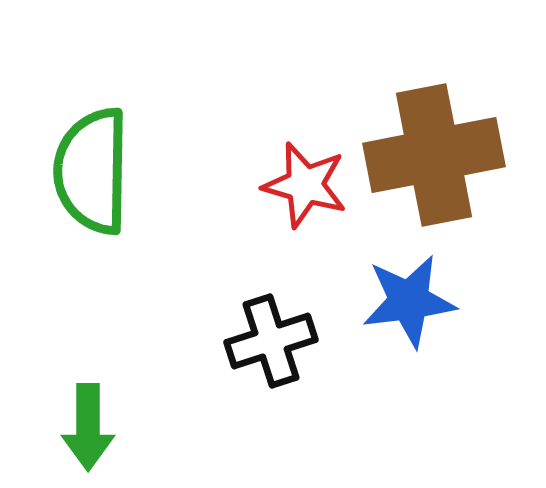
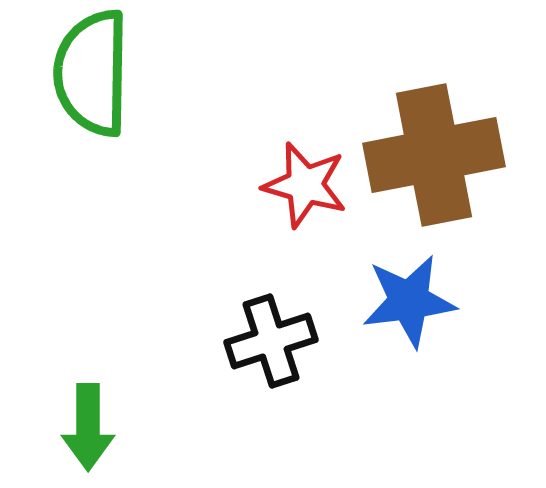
green semicircle: moved 98 px up
